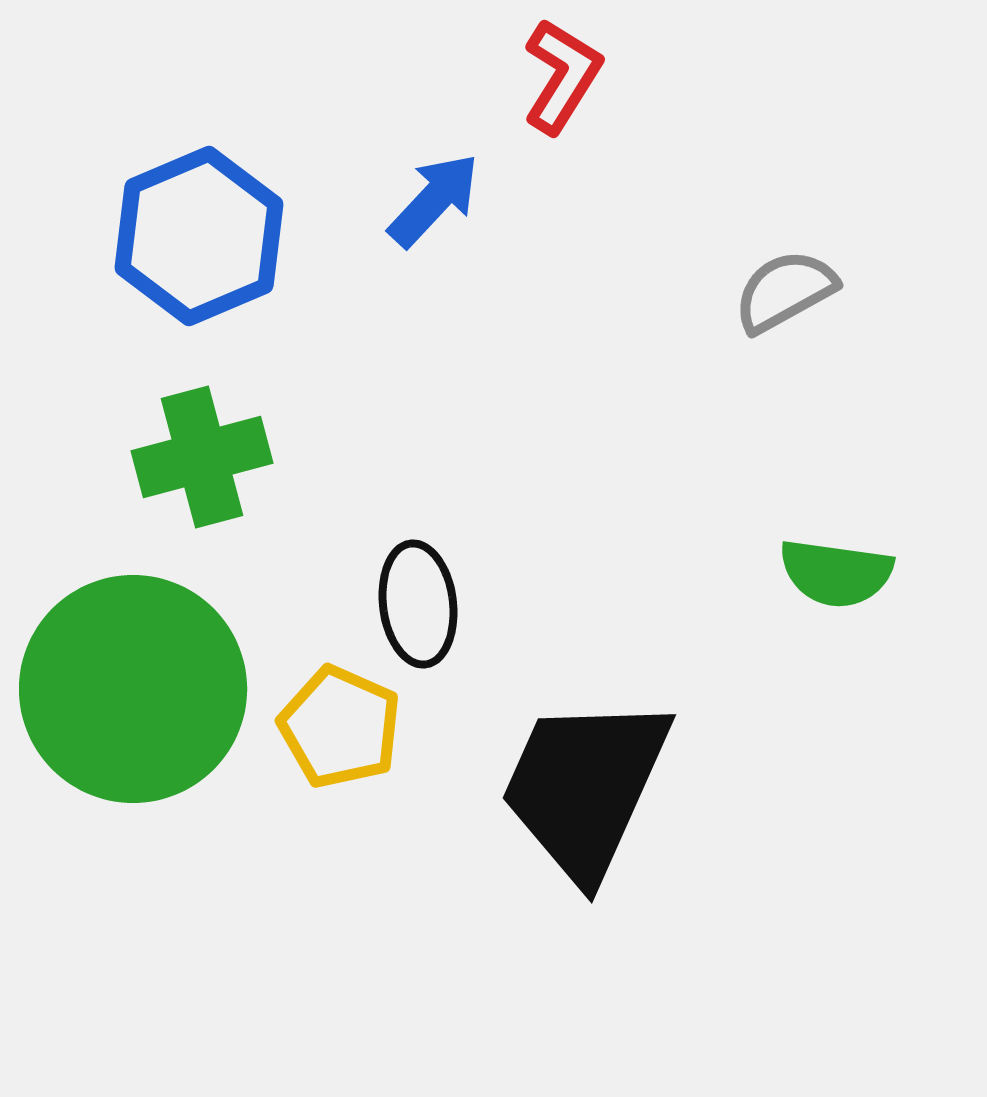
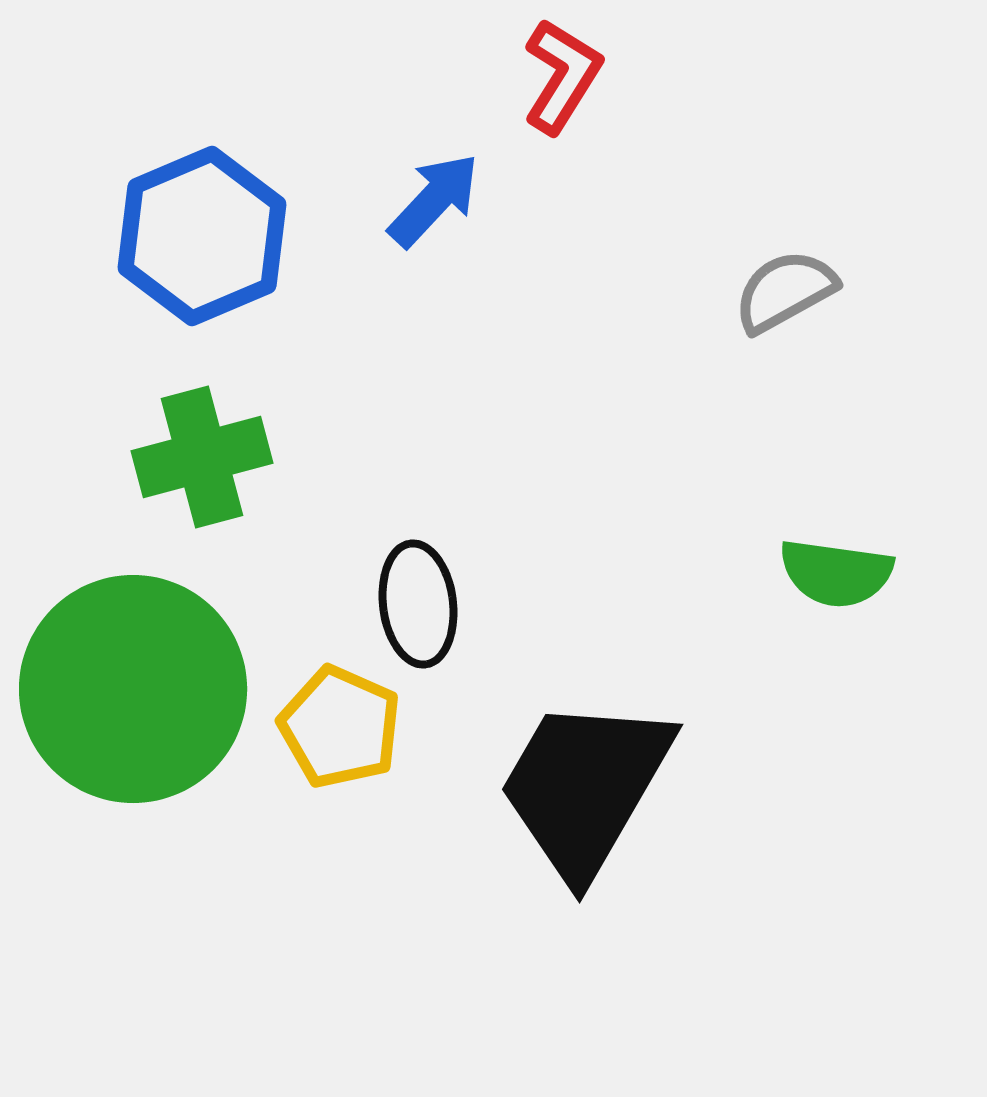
blue hexagon: moved 3 px right
black trapezoid: rotated 6 degrees clockwise
